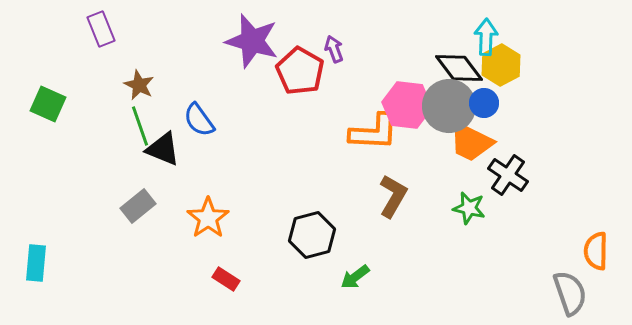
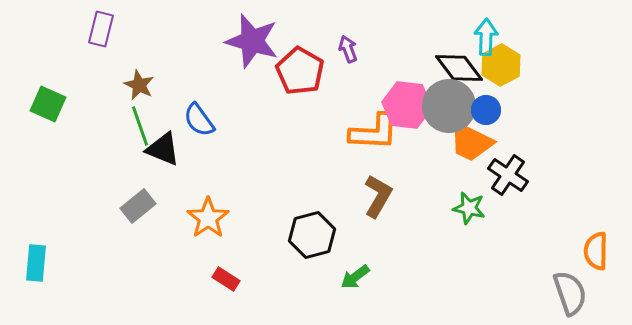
purple rectangle: rotated 36 degrees clockwise
purple arrow: moved 14 px right
blue circle: moved 2 px right, 7 px down
brown L-shape: moved 15 px left
